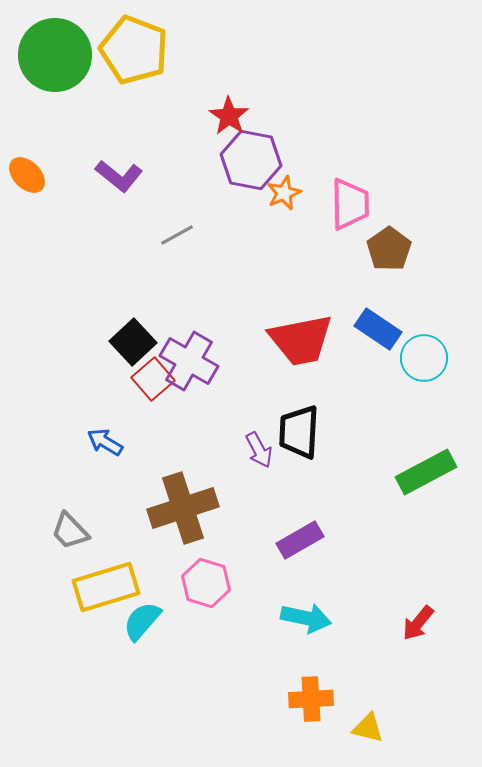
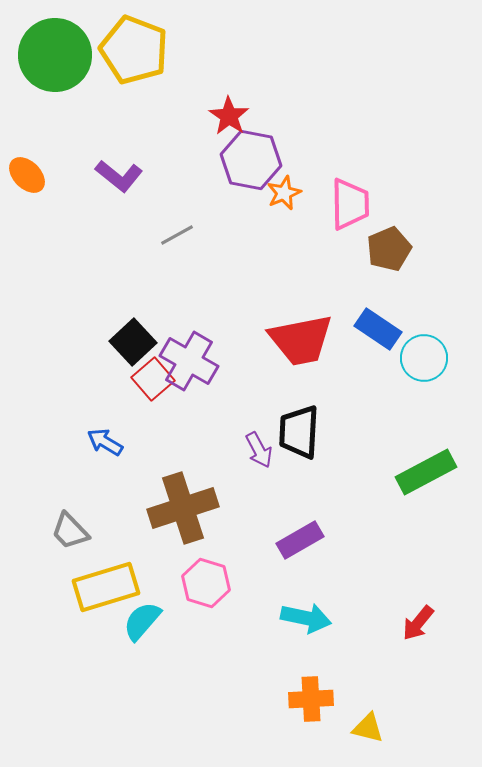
brown pentagon: rotated 12 degrees clockwise
